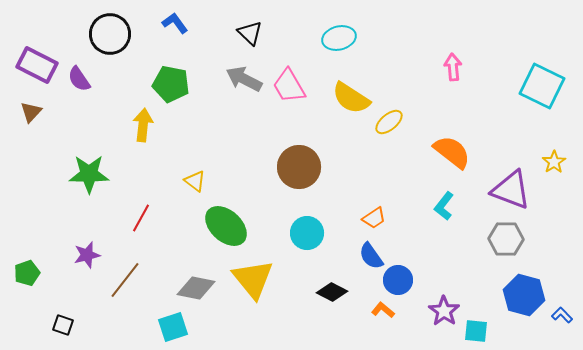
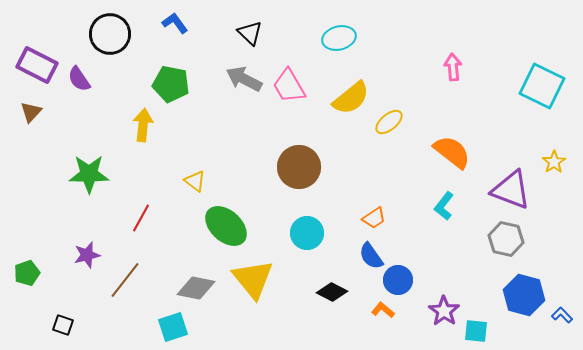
yellow semicircle at (351, 98): rotated 72 degrees counterclockwise
gray hexagon at (506, 239): rotated 12 degrees clockwise
